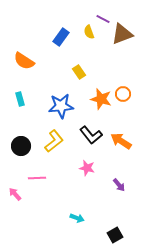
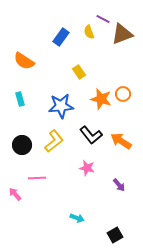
black circle: moved 1 px right, 1 px up
